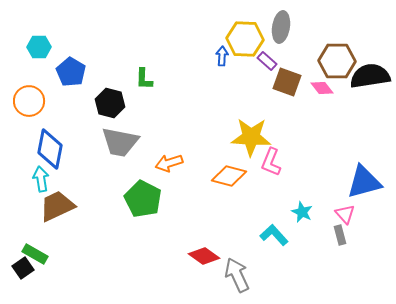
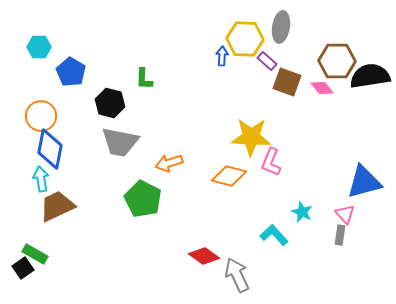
orange circle: moved 12 px right, 15 px down
gray rectangle: rotated 24 degrees clockwise
